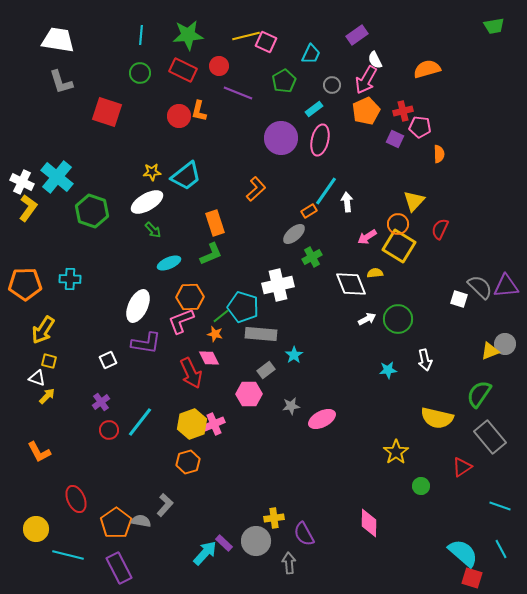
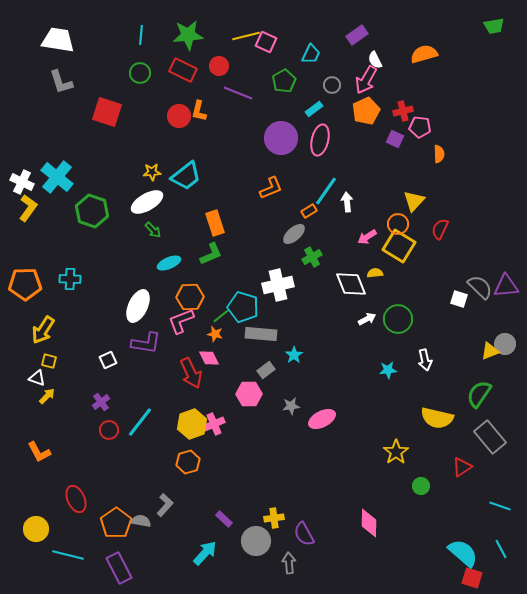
orange semicircle at (427, 69): moved 3 px left, 15 px up
orange L-shape at (256, 189): moved 15 px right, 1 px up; rotated 20 degrees clockwise
purple rectangle at (224, 543): moved 24 px up
